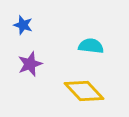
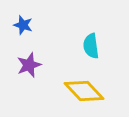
cyan semicircle: rotated 105 degrees counterclockwise
purple star: moved 1 px left, 1 px down
